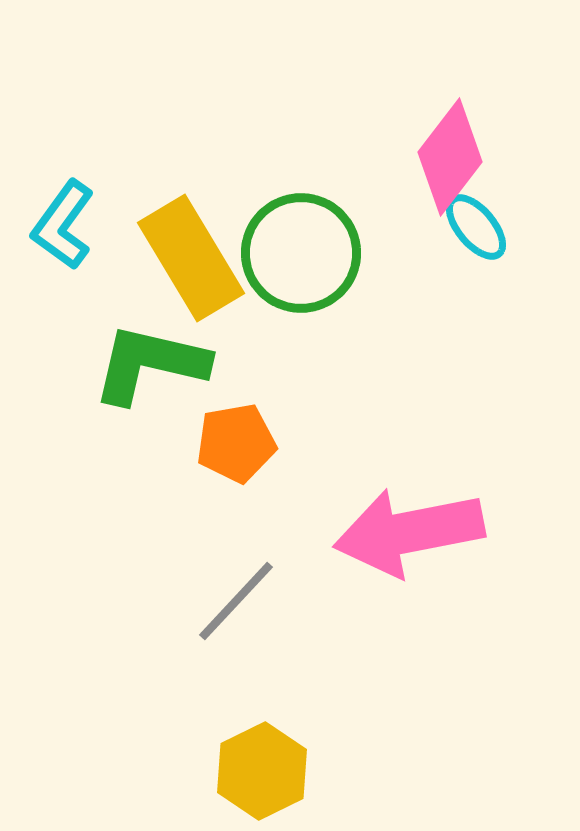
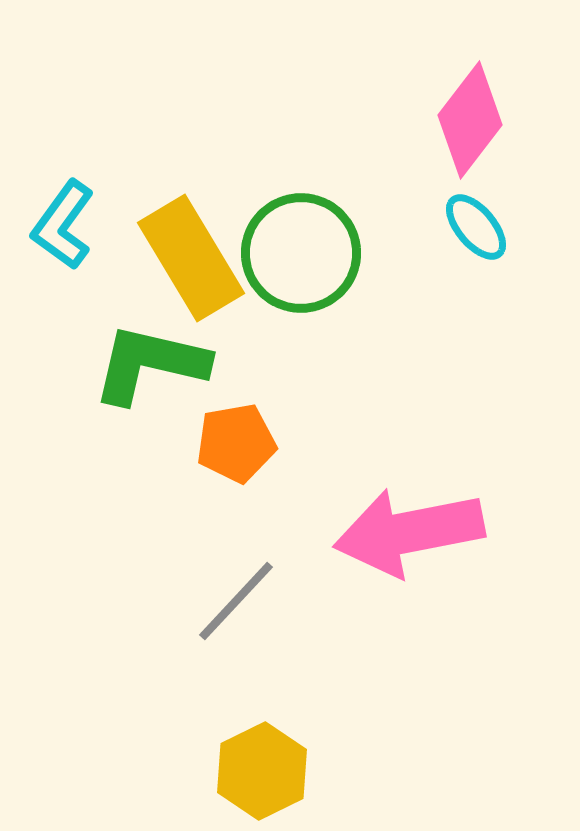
pink diamond: moved 20 px right, 37 px up
